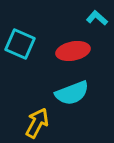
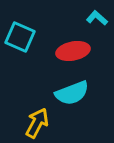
cyan square: moved 7 px up
